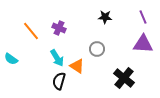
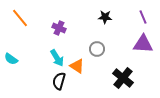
orange line: moved 11 px left, 13 px up
black cross: moved 1 px left
